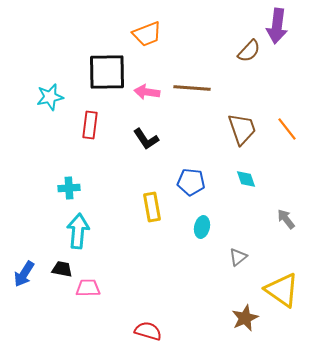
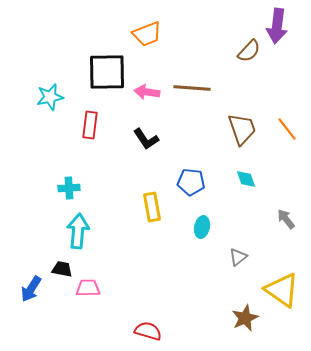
blue arrow: moved 7 px right, 15 px down
